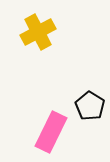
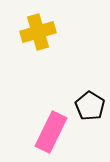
yellow cross: rotated 12 degrees clockwise
